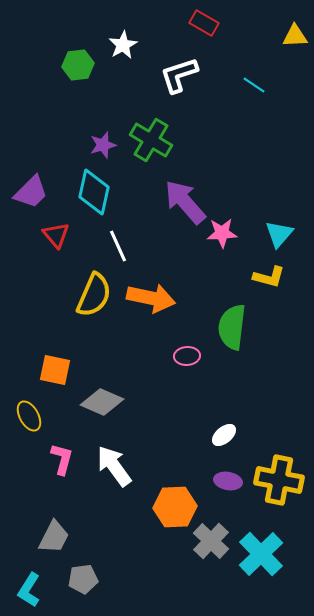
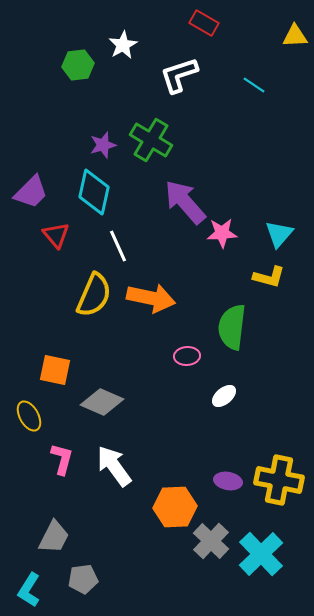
white ellipse: moved 39 px up
